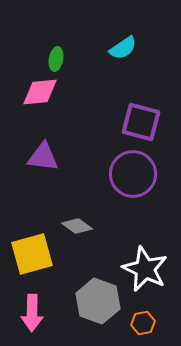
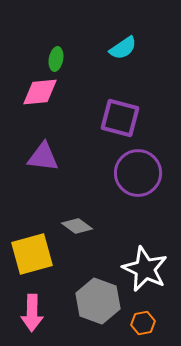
purple square: moved 21 px left, 4 px up
purple circle: moved 5 px right, 1 px up
